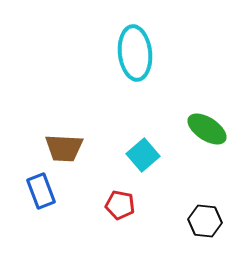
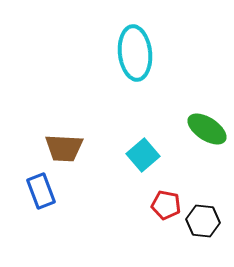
red pentagon: moved 46 px right
black hexagon: moved 2 px left
